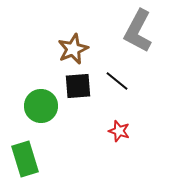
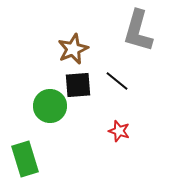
gray L-shape: rotated 12 degrees counterclockwise
black square: moved 1 px up
green circle: moved 9 px right
